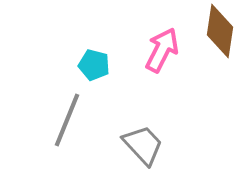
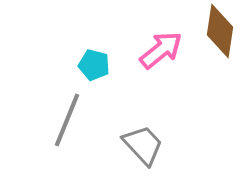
pink arrow: moved 1 px left; rotated 24 degrees clockwise
